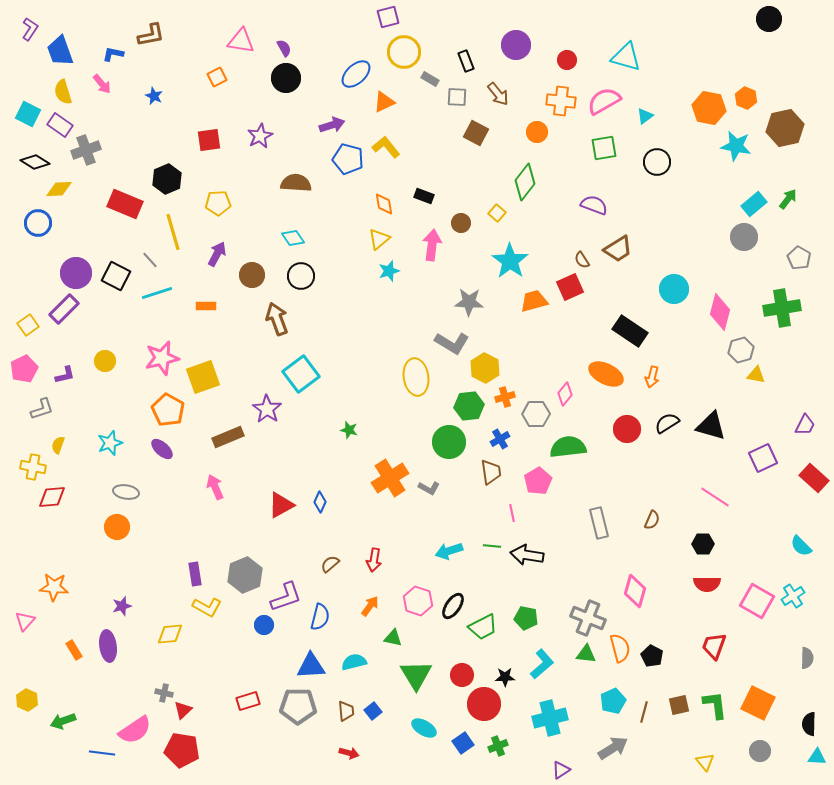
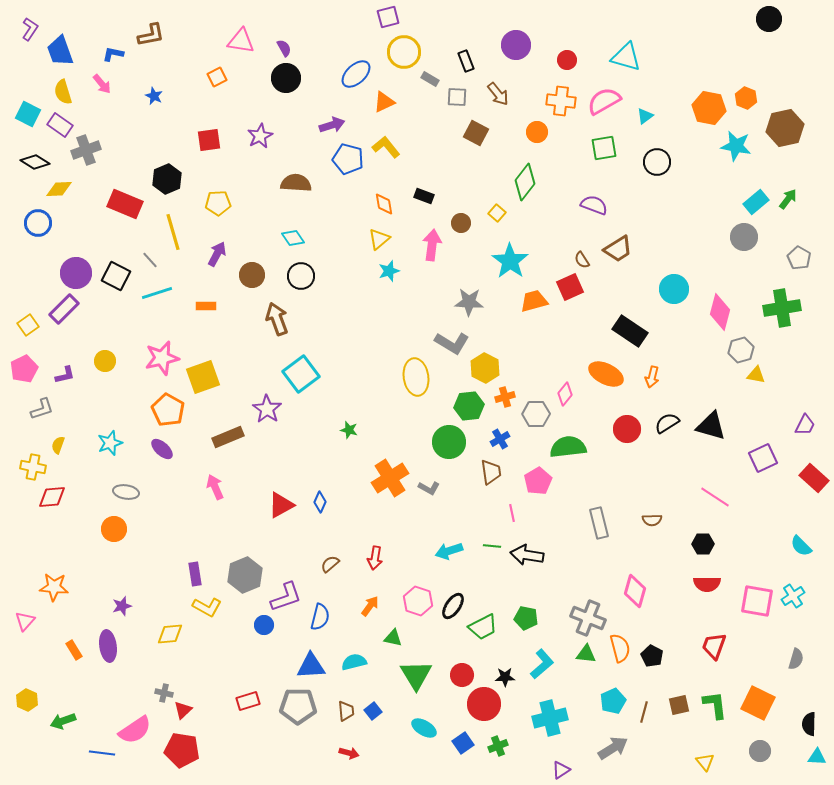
cyan rectangle at (754, 204): moved 2 px right, 2 px up
brown semicircle at (652, 520): rotated 66 degrees clockwise
orange circle at (117, 527): moved 3 px left, 2 px down
red arrow at (374, 560): moved 1 px right, 2 px up
pink square at (757, 601): rotated 20 degrees counterclockwise
gray semicircle at (807, 658): moved 11 px left, 1 px down; rotated 15 degrees clockwise
